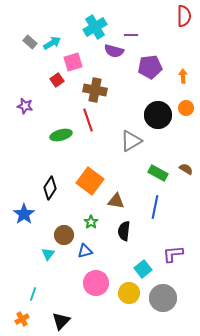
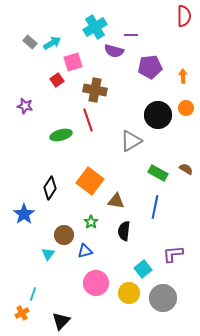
orange cross: moved 6 px up
